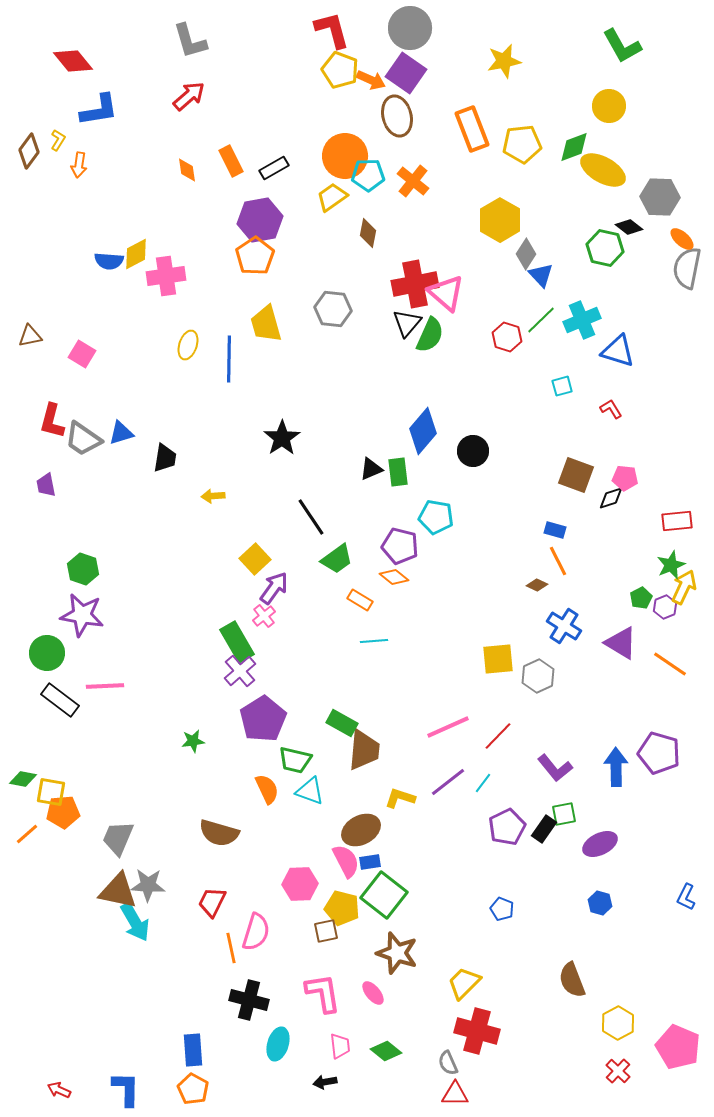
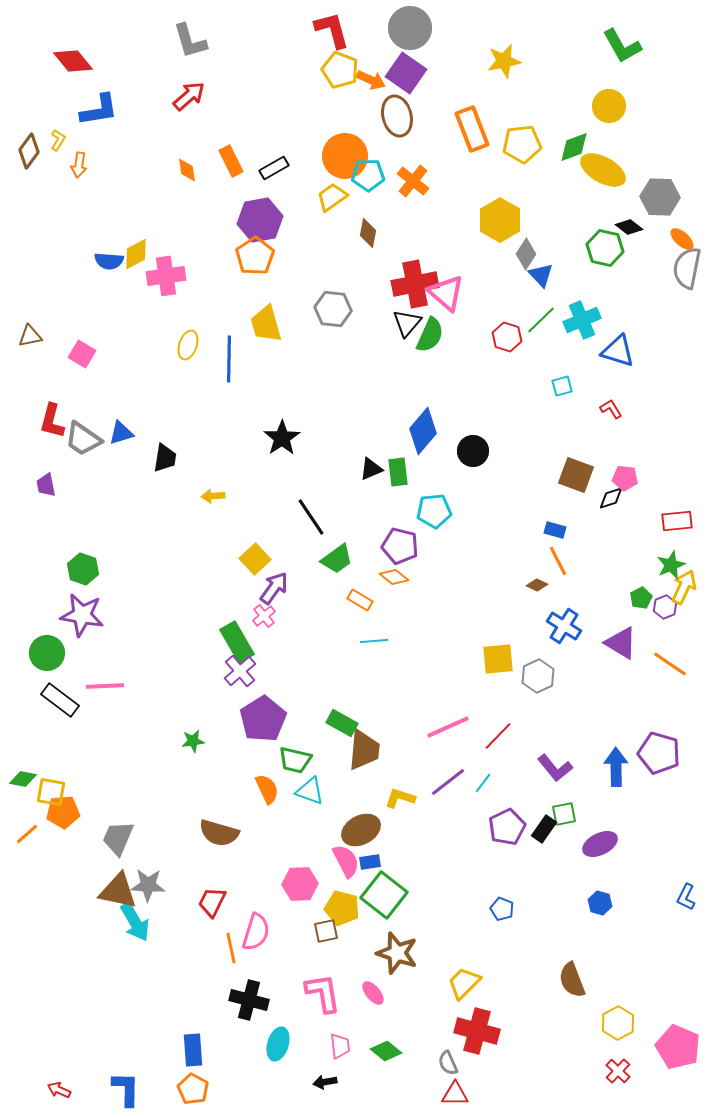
cyan pentagon at (436, 517): moved 2 px left, 6 px up; rotated 16 degrees counterclockwise
